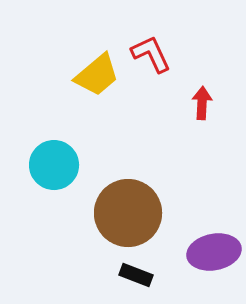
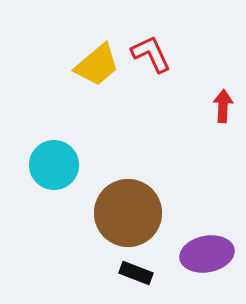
yellow trapezoid: moved 10 px up
red arrow: moved 21 px right, 3 px down
purple ellipse: moved 7 px left, 2 px down
black rectangle: moved 2 px up
